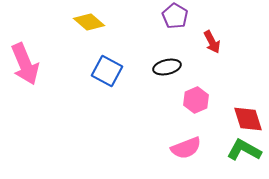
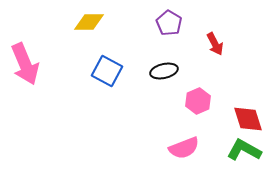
purple pentagon: moved 6 px left, 7 px down
yellow diamond: rotated 40 degrees counterclockwise
red arrow: moved 3 px right, 2 px down
black ellipse: moved 3 px left, 4 px down
pink hexagon: moved 2 px right, 1 px down
pink semicircle: moved 2 px left
